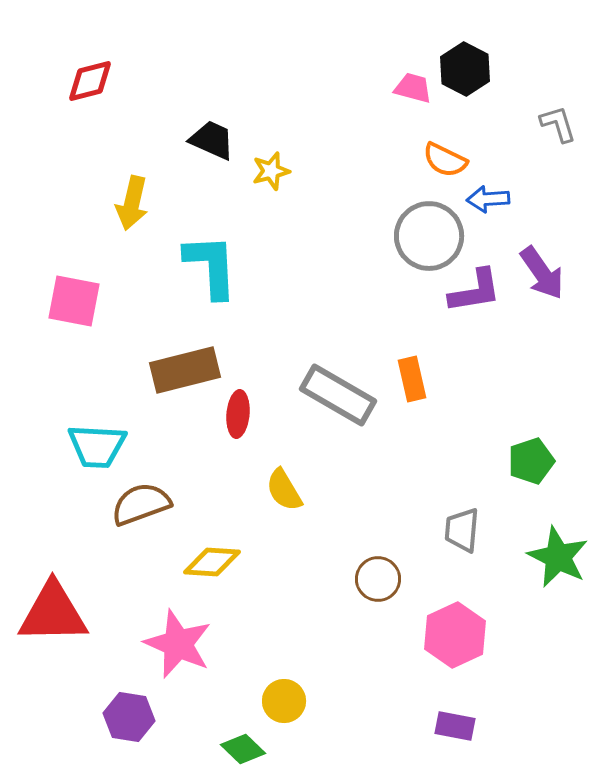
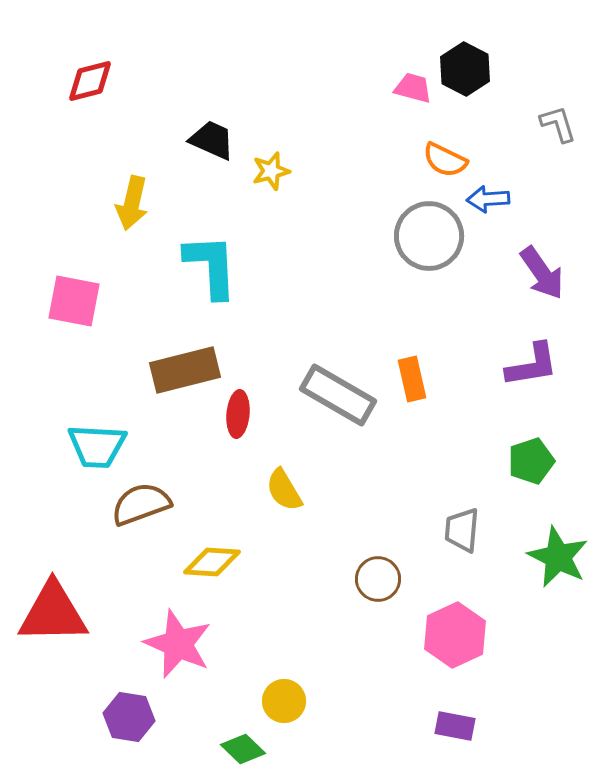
purple L-shape: moved 57 px right, 74 px down
